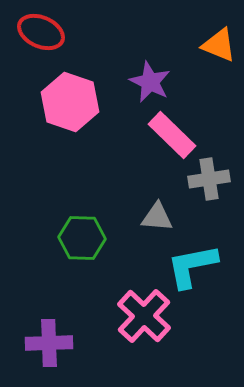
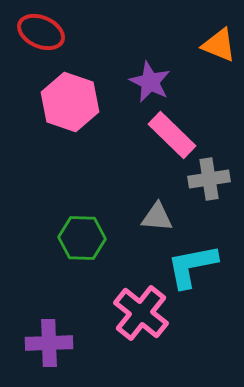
pink cross: moved 3 px left, 3 px up; rotated 4 degrees counterclockwise
